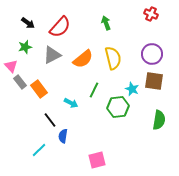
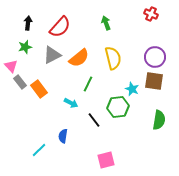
black arrow: rotated 120 degrees counterclockwise
purple circle: moved 3 px right, 3 px down
orange semicircle: moved 4 px left, 1 px up
green line: moved 6 px left, 6 px up
black line: moved 44 px right
pink square: moved 9 px right
